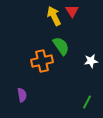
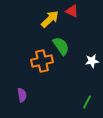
red triangle: rotated 32 degrees counterclockwise
yellow arrow: moved 4 px left, 3 px down; rotated 72 degrees clockwise
white star: moved 1 px right
